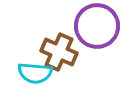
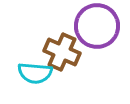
brown cross: moved 3 px right
